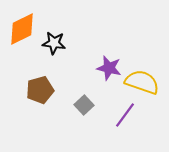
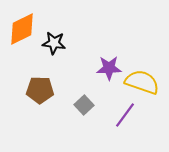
purple star: rotated 15 degrees counterclockwise
brown pentagon: rotated 16 degrees clockwise
